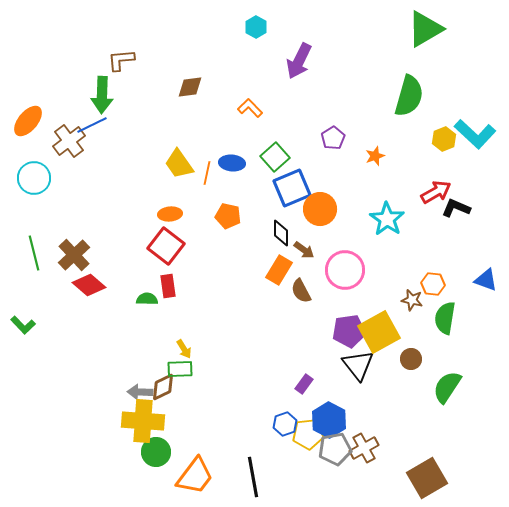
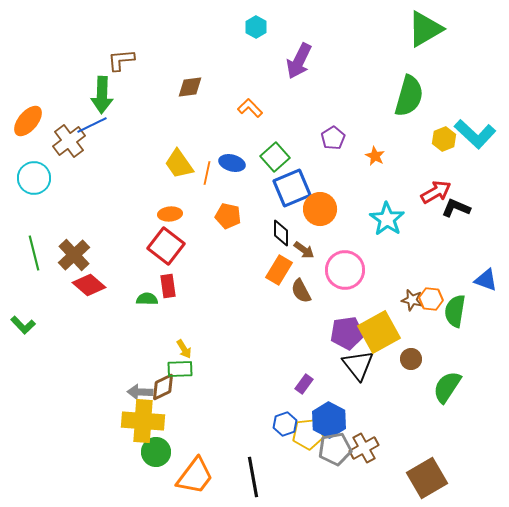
orange star at (375, 156): rotated 24 degrees counterclockwise
blue ellipse at (232, 163): rotated 10 degrees clockwise
orange hexagon at (433, 284): moved 2 px left, 15 px down
green semicircle at (445, 318): moved 10 px right, 7 px up
purple pentagon at (349, 331): moved 2 px left, 2 px down
